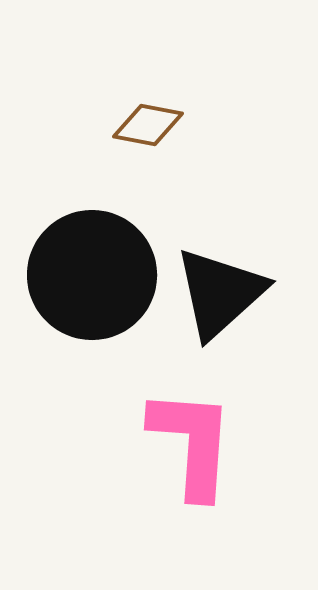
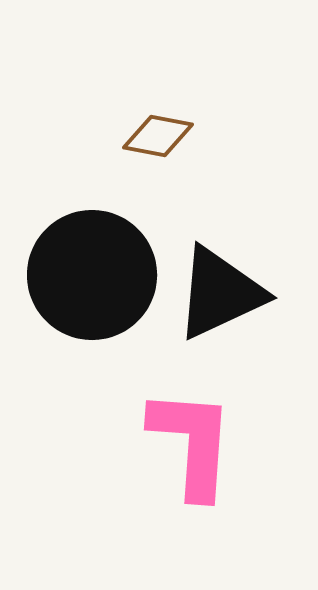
brown diamond: moved 10 px right, 11 px down
black triangle: rotated 17 degrees clockwise
